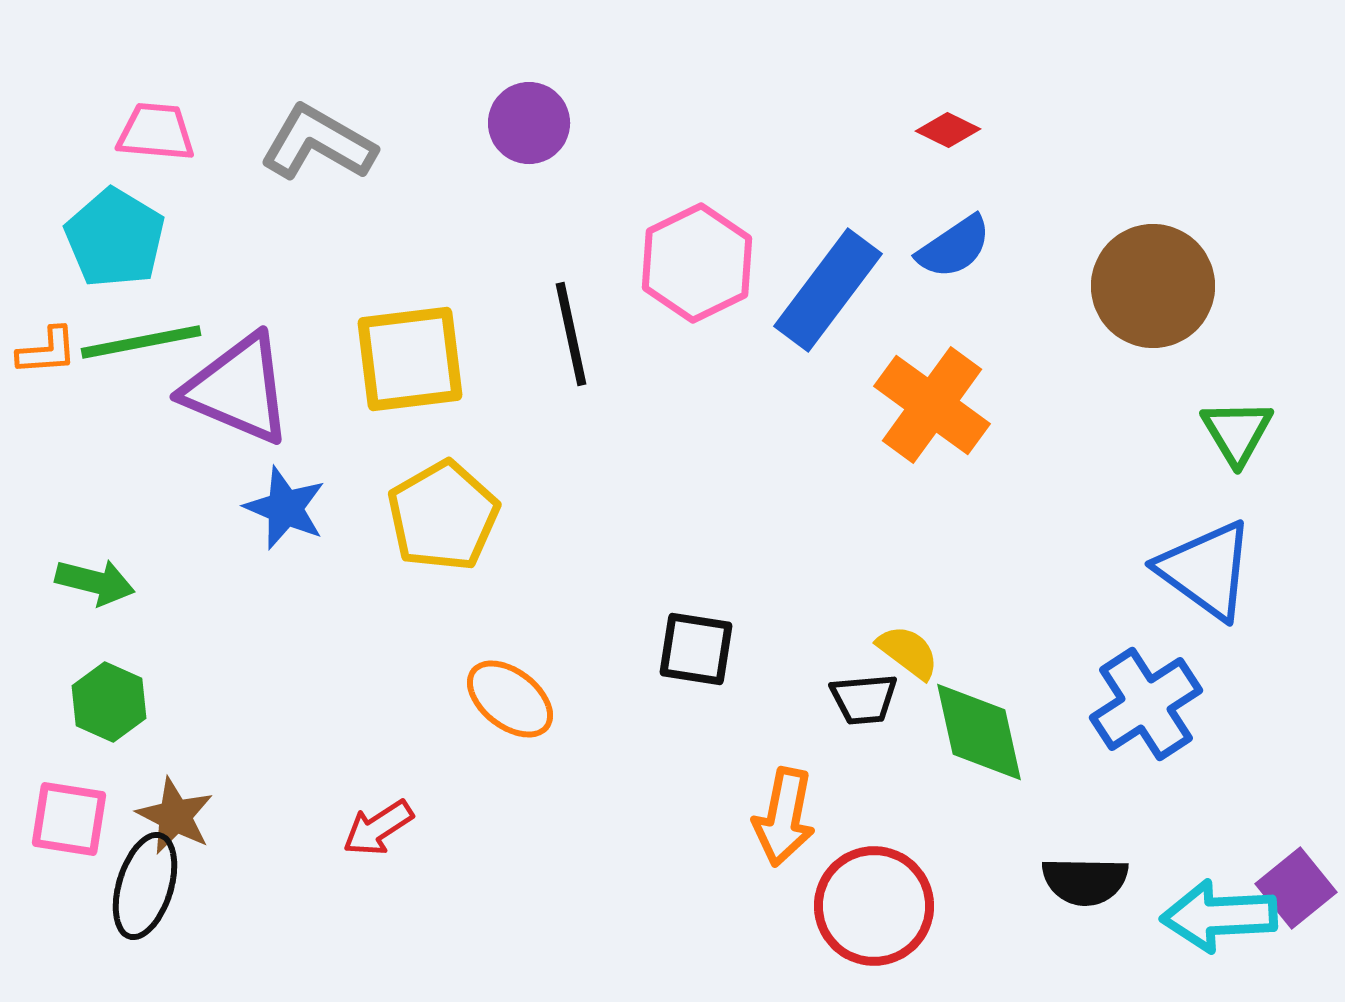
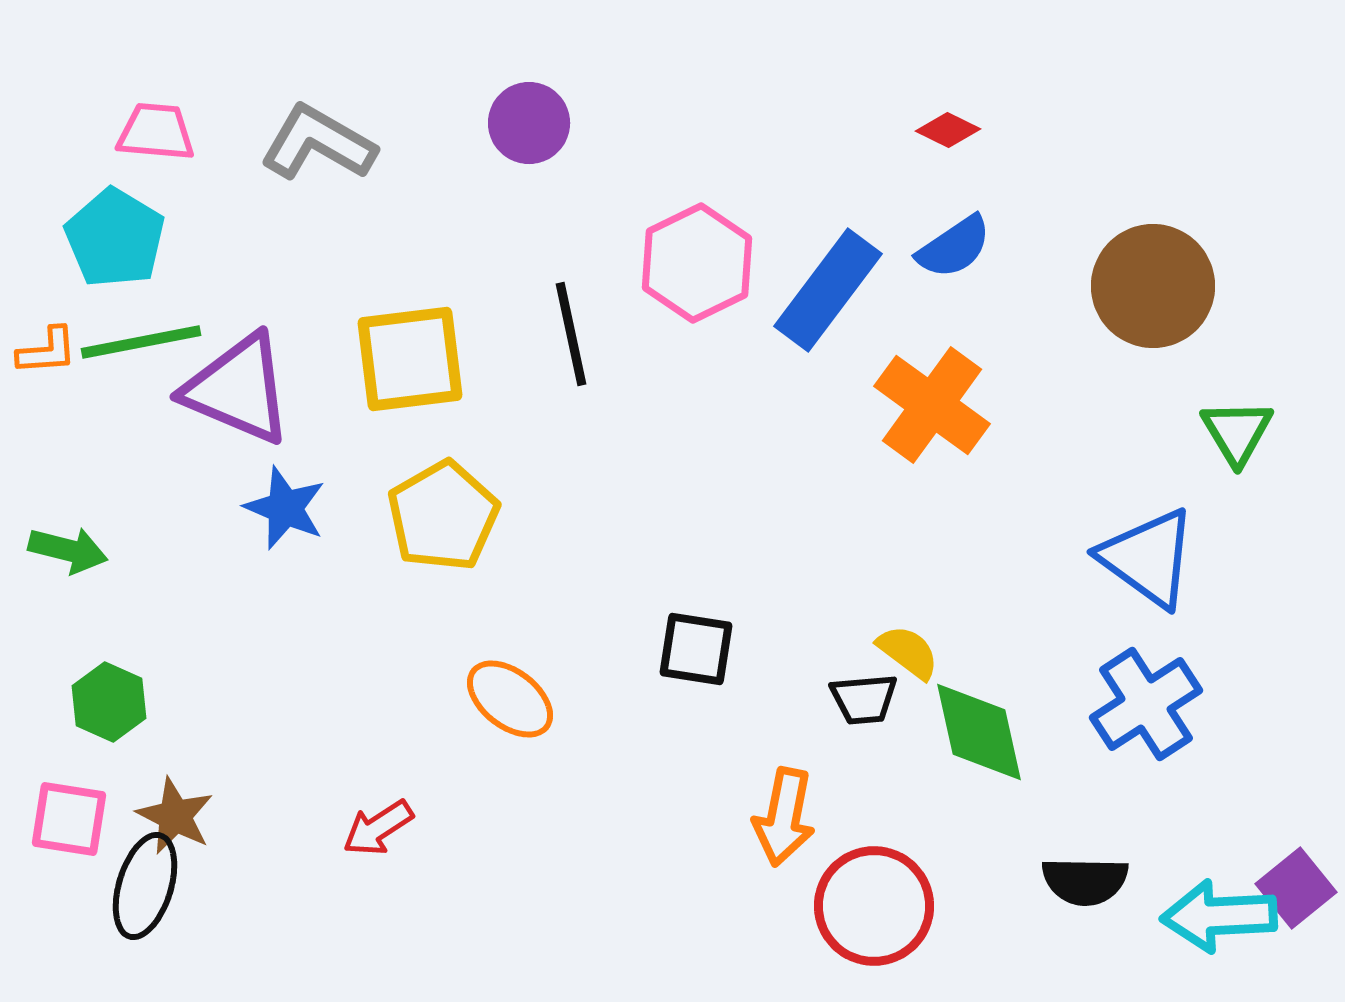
blue triangle: moved 58 px left, 12 px up
green arrow: moved 27 px left, 32 px up
